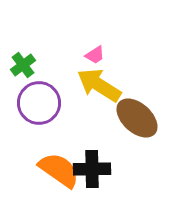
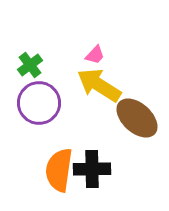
pink trapezoid: rotated 15 degrees counterclockwise
green cross: moved 7 px right
orange semicircle: rotated 117 degrees counterclockwise
